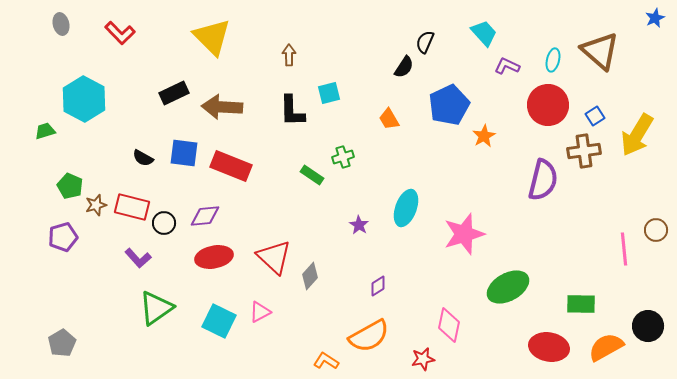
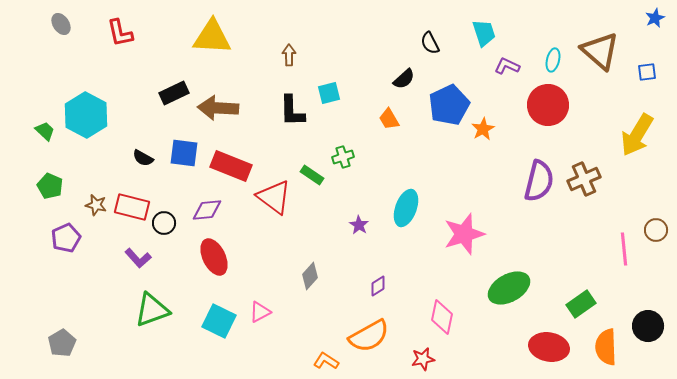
gray ellipse at (61, 24): rotated 20 degrees counterclockwise
red L-shape at (120, 33): rotated 32 degrees clockwise
cyan trapezoid at (484, 33): rotated 24 degrees clockwise
yellow triangle at (212, 37): rotated 42 degrees counterclockwise
black semicircle at (425, 42): moved 5 px right, 1 px down; rotated 50 degrees counterclockwise
black semicircle at (404, 67): moved 12 px down; rotated 15 degrees clockwise
cyan hexagon at (84, 99): moved 2 px right, 16 px down
brown arrow at (222, 107): moved 4 px left, 1 px down
blue square at (595, 116): moved 52 px right, 44 px up; rotated 24 degrees clockwise
green trapezoid at (45, 131): rotated 60 degrees clockwise
orange star at (484, 136): moved 1 px left, 7 px up
brown cross at (584, 151): moved 28 px down; rotated 16 degrees counterclockwise
purple semicircle at (543, 180): moved 4 px left, 1 px down
green pentagon at (70, 186): moved 20 px left
brown star at (96, 205): rotated 30 degrees clockwise
purple diamond at (205, 216): moved 2 px right, 6 px up
purple pentagon at (63, 237): moved 3 px right, 1 px down; rotated 8 degrees counterclockwise
red ellipse at (214, 257): rotated 75 degrees clockwise
red triangle at (274, 257): moved 60 px up; rotated 6 degrees counterclockwise
green ellipse at (508, 287): moved 1 px right, 1 px down
green rectangle at (581, 304): rotated 36 degrees counterclockwise
green triangle at (156, 308): moved 4 px left, 2 px down; rotated 15 degrees clockwise
pink diamond at (449, 325): moved 7 px left, 8 px up
orange semicircle at (606, 347): rotated 63 degrees counterclockwise
